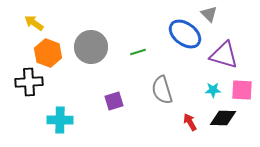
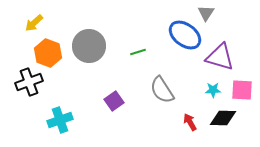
gray triangle: moved 3 px left, 1 px up; rotated 18 degrees clockwise
yellow arrow: rotated 78 degrees counterclockwise
blue ellipse: moved 1 px down
gray circle: moved 2 px left, 1 px up
purple triangle: moved 4 px left, 2 px down
black cross: rotated 16 degrees counterclockwise
gray semicircle: rotated 16 degrees counterclockwise
purple square: rotated 18 degrees counterclockwise
cyan cross: rotated 20 degrees counterclockwise
